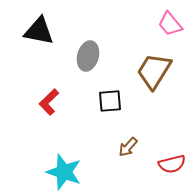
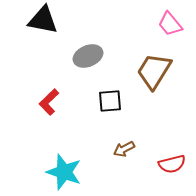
black triangle: moved 4 px right, 11 px up
gray ellipse: rotated 52 degrees clockwise
brown arrow: moved 4 px left, 2 px down; rotated 20 degrees clockwise
